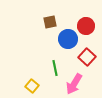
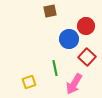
brown square: moved 11 px up
blue circle: moved 1 px right
yellow square: moved 3 px left, 4 px up; rotated 32 degrees clockwise
